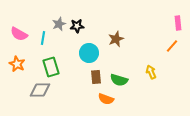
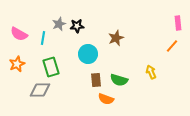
brown star: moved 1 px up
cyan circle: moved 1 px left, 1 px down
orange star: rotated 21 degrees clockwise
brown rectangle: moved 3 px down
